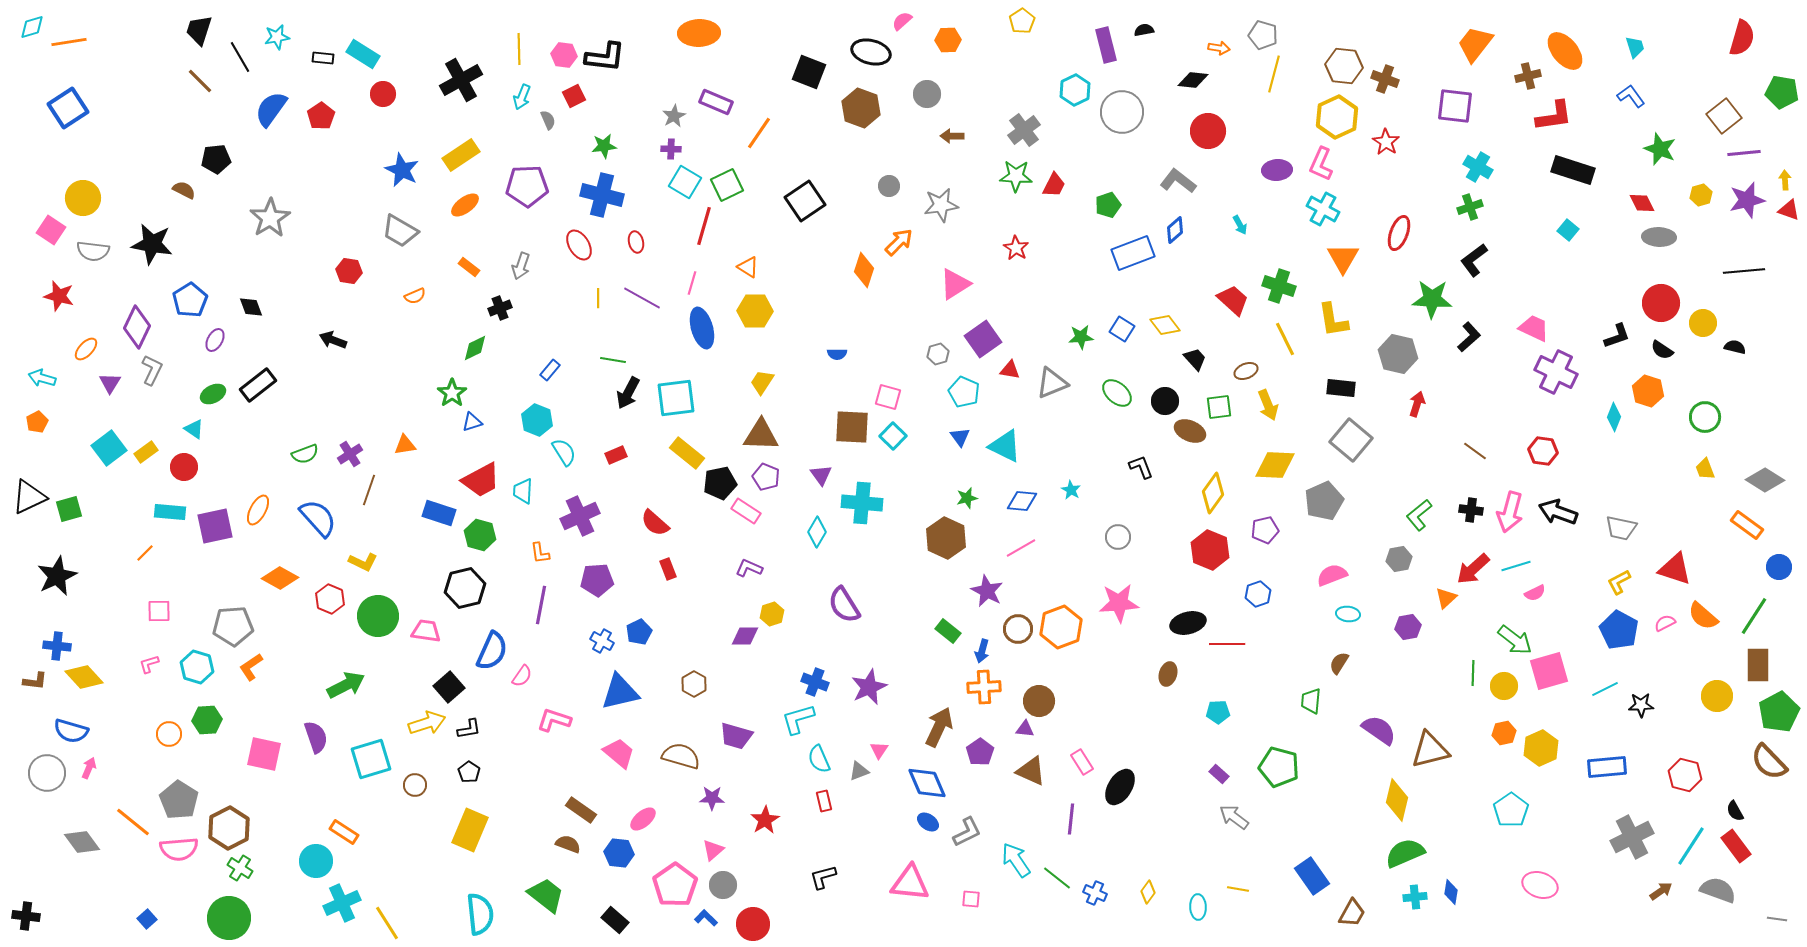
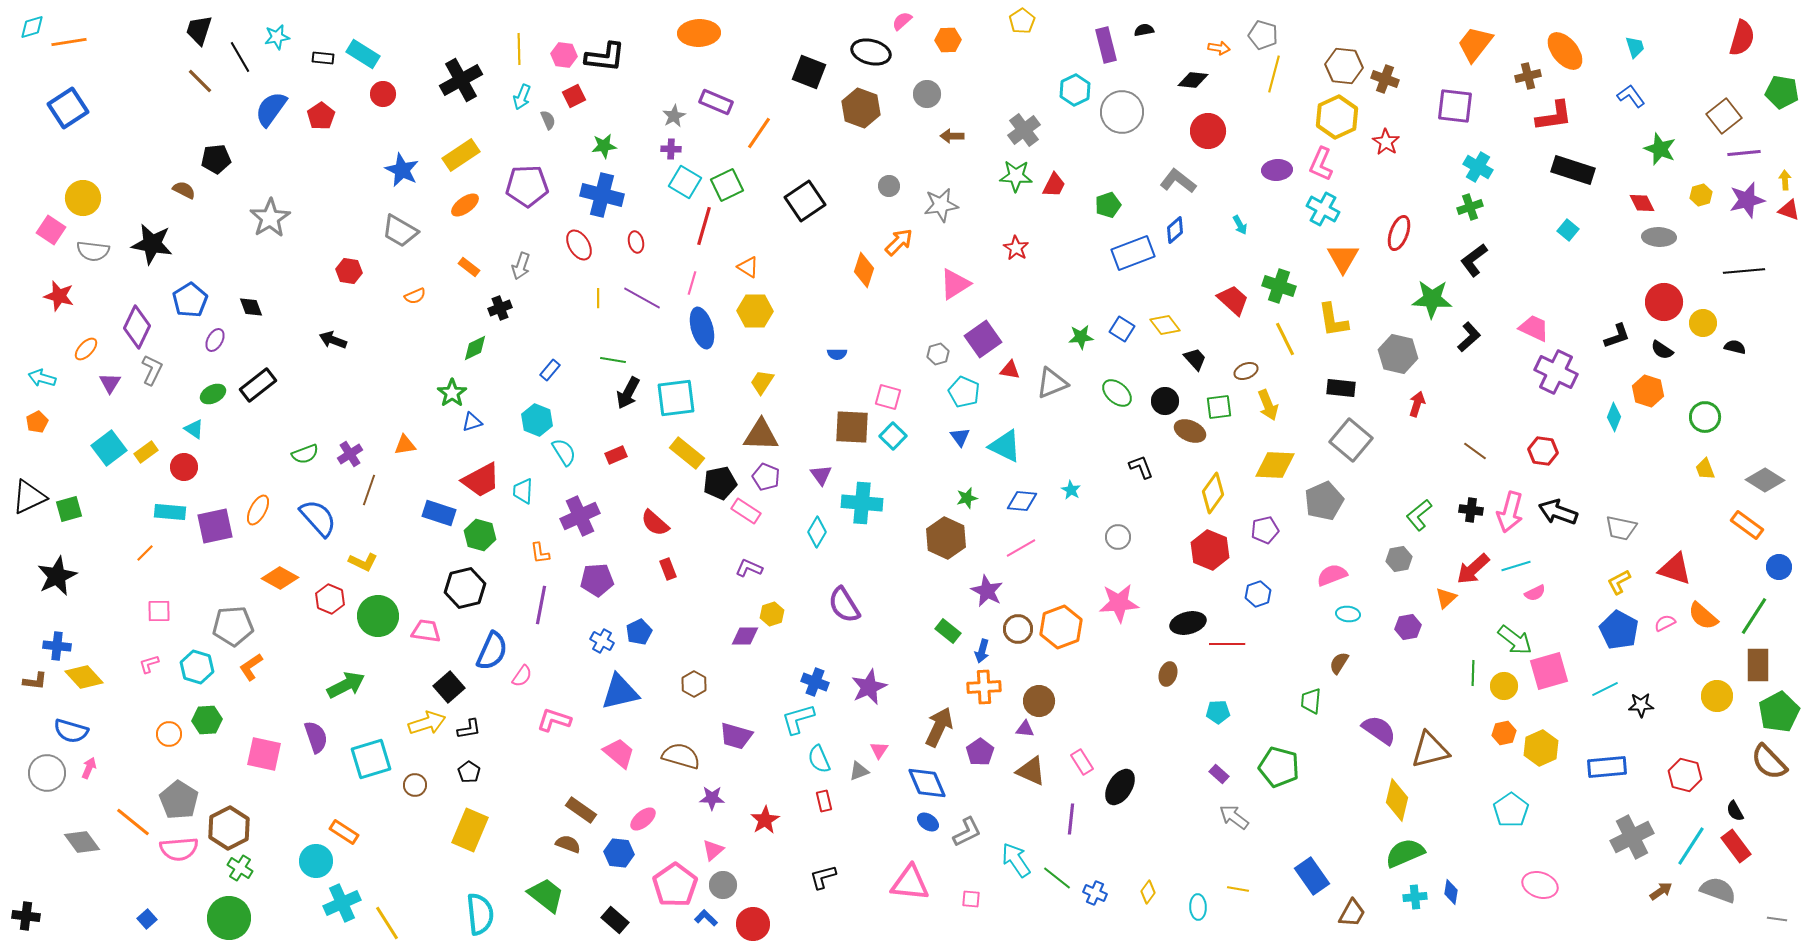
red circle at (1661, 303): moved 3 px right, 1 px up
